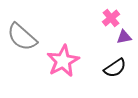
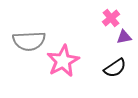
gray semicircle: moved 7 px right, 4 px down; rotated 44 degrees counterclockwise
